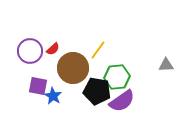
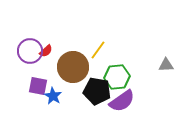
red semicircle: moved 7 px left, 2 px down
brown circle: moved 1 px up
